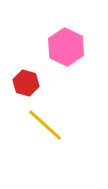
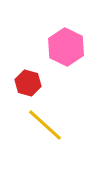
red hexagon: moved 2 px right
